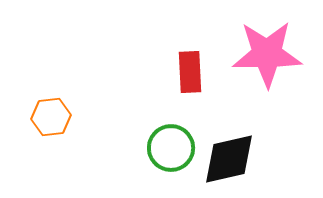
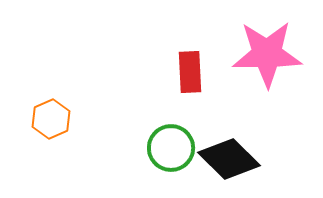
orange hexagon: moved 2 px down; rotated 18 degrees counterclockwise
black diamond: rotated 58 degrees clockwise
